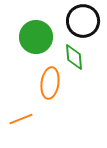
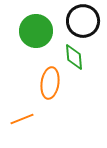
green circle: moved 6 px up
orange line: moved 1 px right
